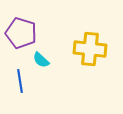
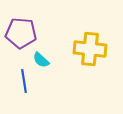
purple pentagon: rotated 12 degrees counterclockwise
blue line: moved 4 px right
